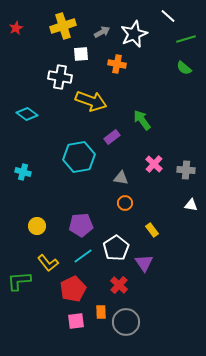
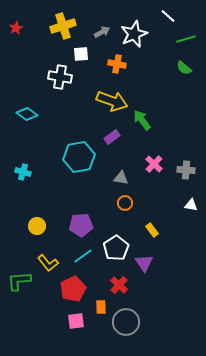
yellow arrow: moved 21 px right
orange rectangle: moved 5 px up
